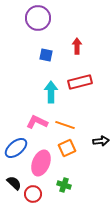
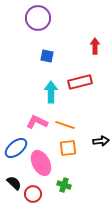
red arrow: moved 18 px right
blue square: moved 1 px right, 1 px down
orange square: moved 1 px right; rotated 18 degrees clockwise
pink ellipse: rotated 50 degrees counterclockwise
